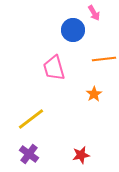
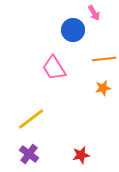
pink trapezoid: rotated 16 degrees counterclockwise
orange star: moved 9 px right, 6 px up; rotated 21 degrees clockwise
